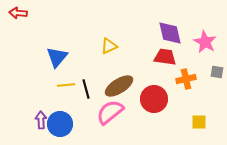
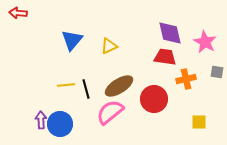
blue triangle: moved 15 px right, 17 px up
